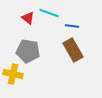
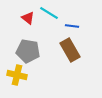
cyan line: rotated 12 degrees clockwise
brown rectangle: moved 3 px left
yellow cross: moved 4 px right, 1 px down
